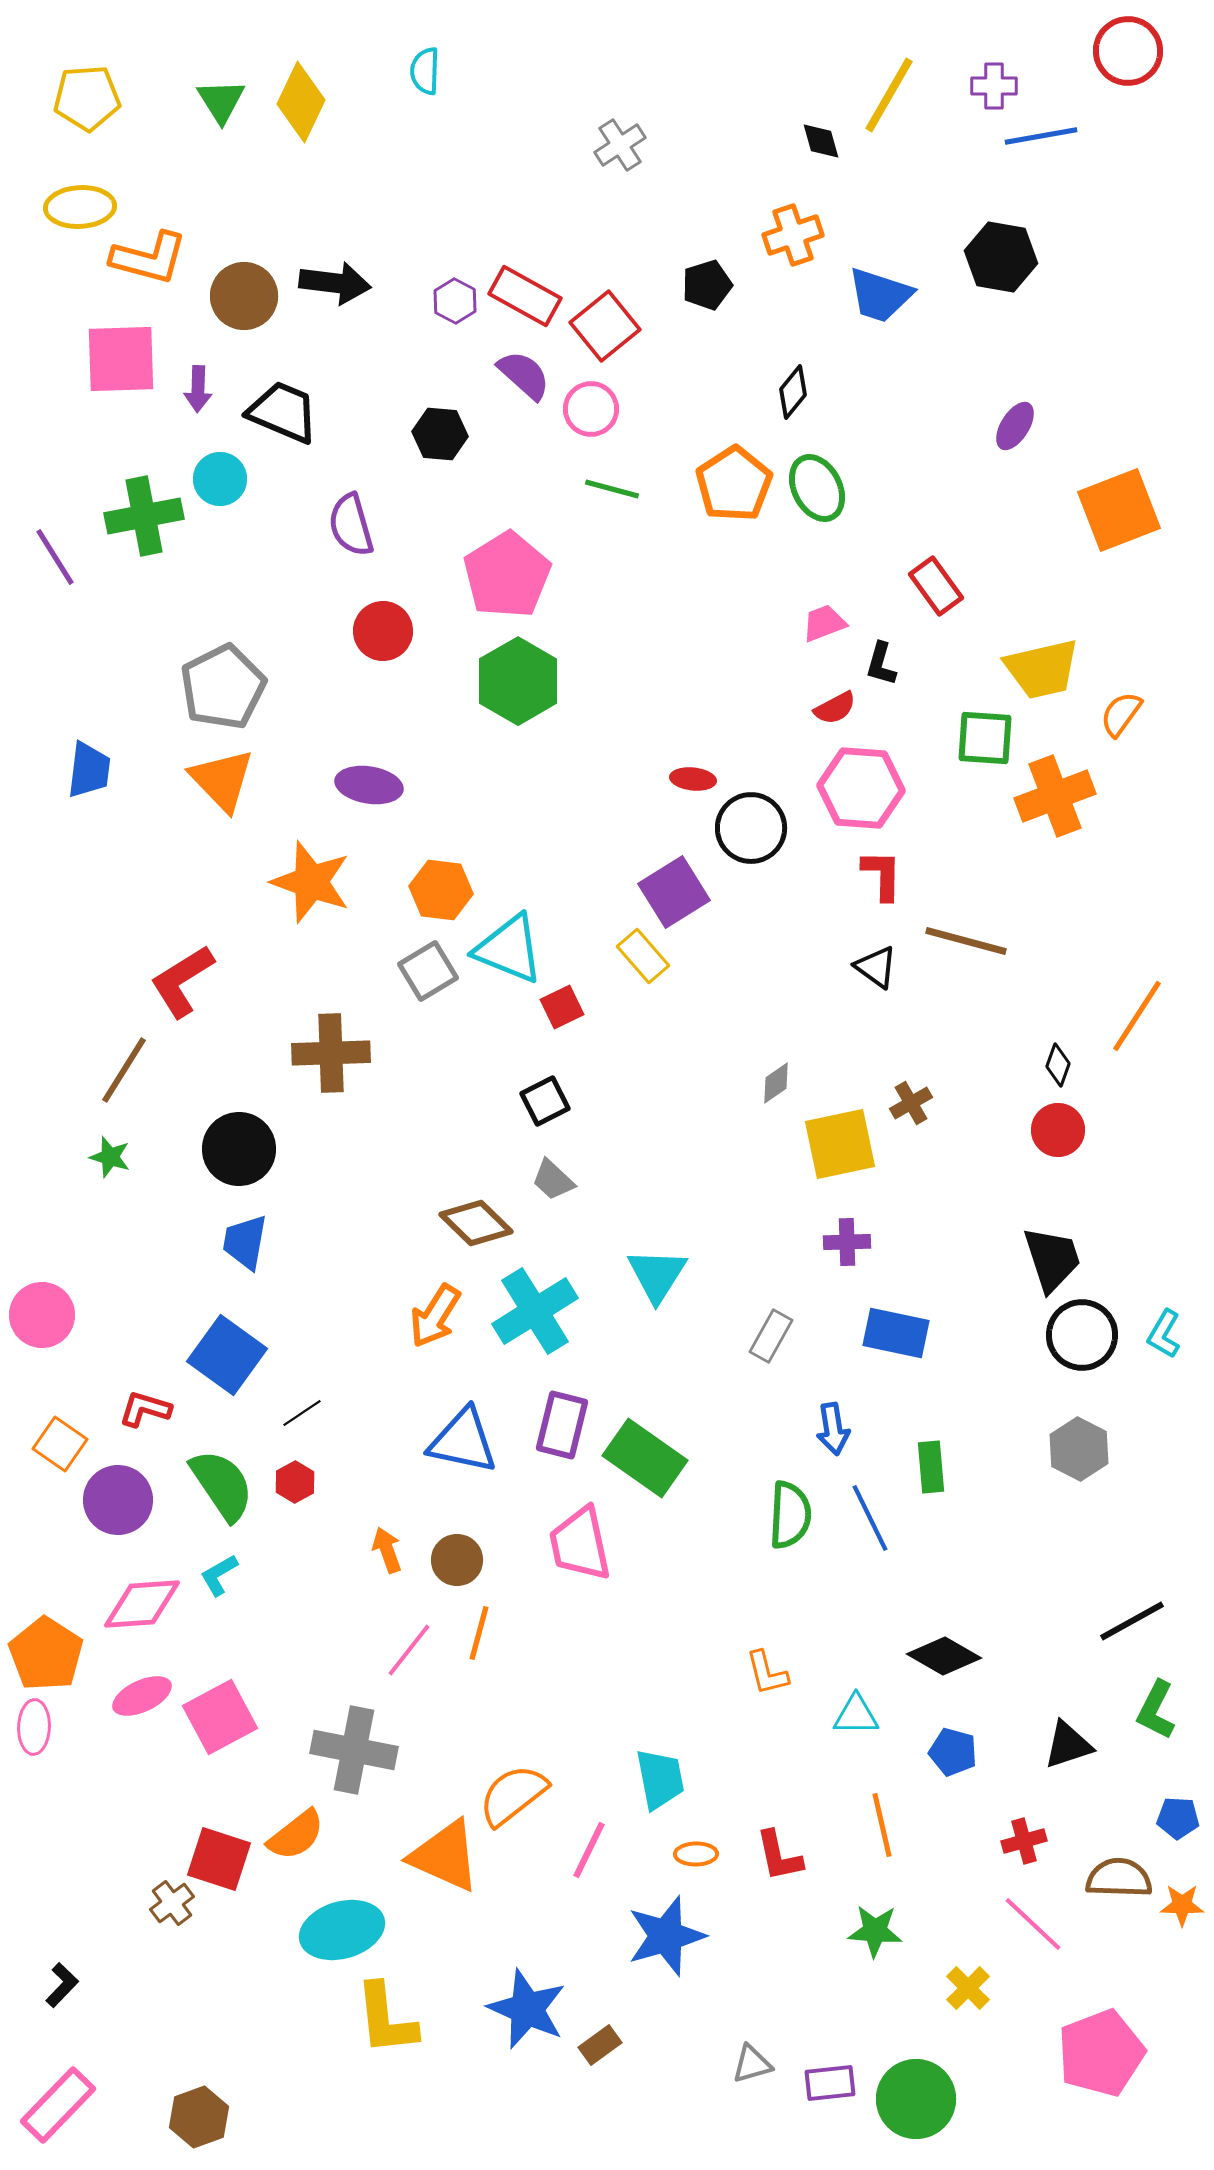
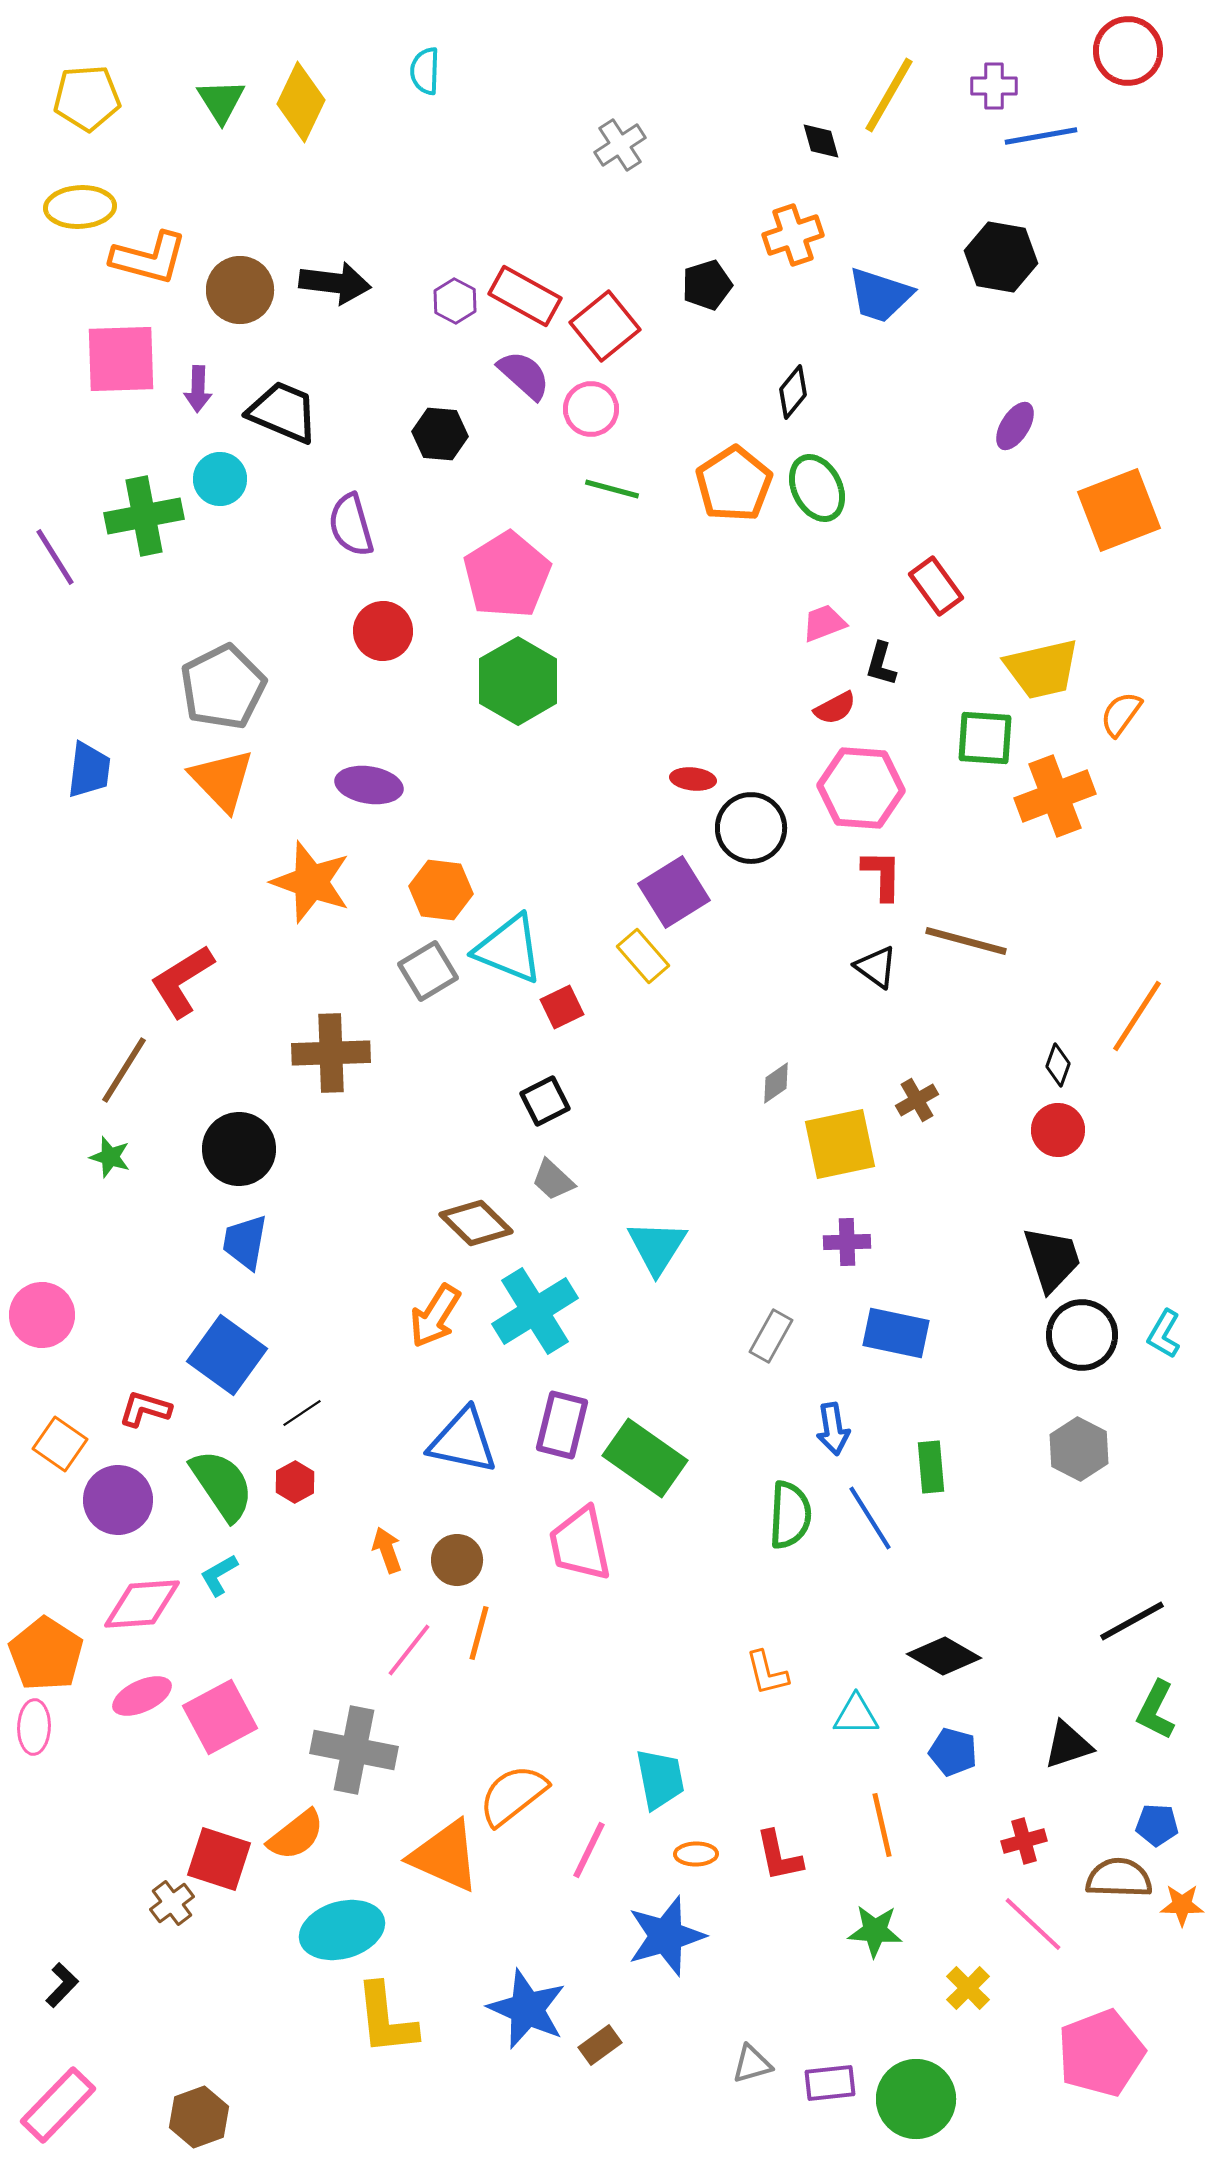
brown circle at (244, 296): moved 4 px left, 6 px up
brown cross at (911, 1103): moved 6 px right, 3 px up
cyan triangle at (657, 1275): moved 28 px up
blue line at (870, 1518): rotated 6 degrees counterclockwise
blue pentagon at (1178, 1818): moved 21 px left, 7 px down
